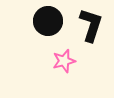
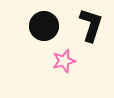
black circle: moved 4 px left, 5 px down
